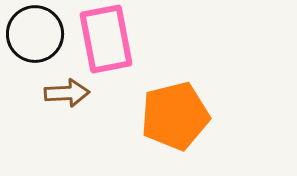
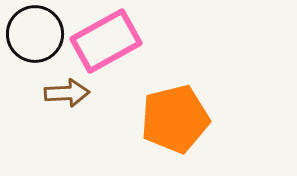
pink rectangle: moved 2 px down; rotated 72 degrees clockwise
orange pentagon: moved 3 px down
